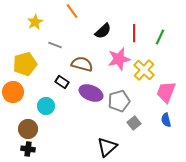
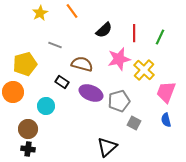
yellow star: moved 5 px right, 9 px up
black semicircle: moved 1 px right, 1 px up
gray square: rotated 24 degrees counterclockwise
